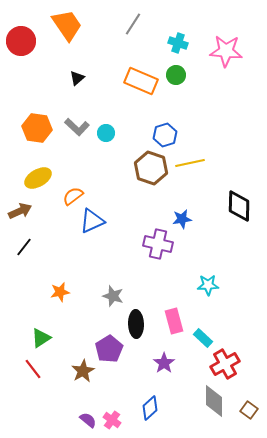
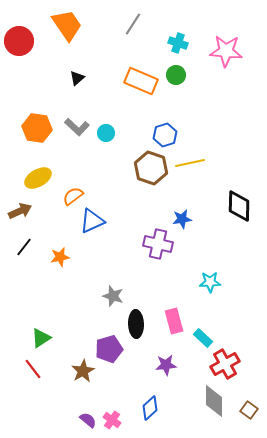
red circle: moved 2 px left
cyan star: moved 2 px right, 3 px up
orange star: moved 35 px up
purple pentagon: rotated 16 degrees clockwise
purple star: moved 2 px right, 2 px down; rotated 30 degrees clockwise
